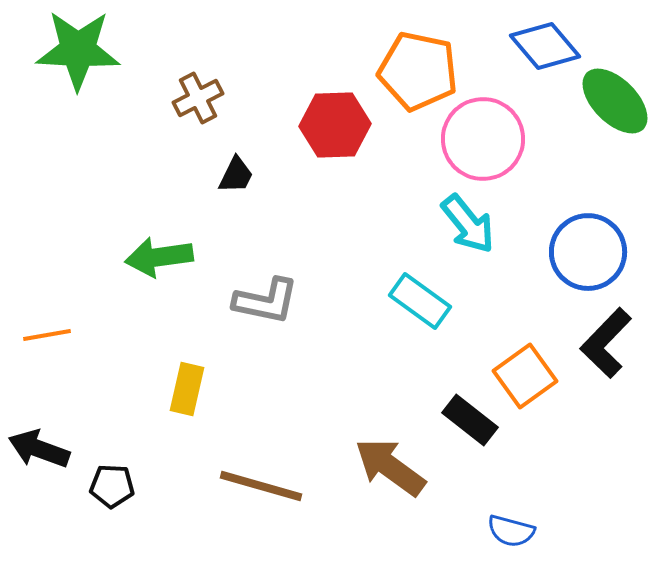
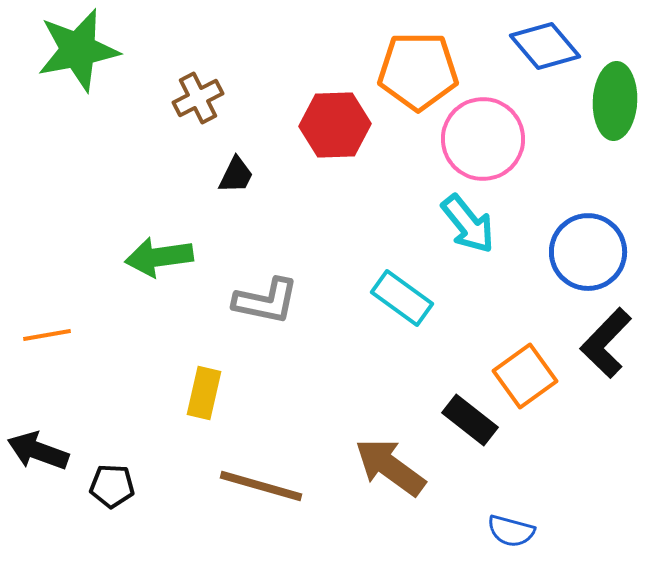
green star: rotated 14 degrees counterclockwise
orange pentagon: rotated 12 degrees counterclockwise
green ellipse: rotated 48 degrees clockwise
cyan rectangle: moved 18 px left, 3 px up
yellow rectangle: moved 17 px right, 4 px down
black arrow: moved 1 px left, 2 px down
